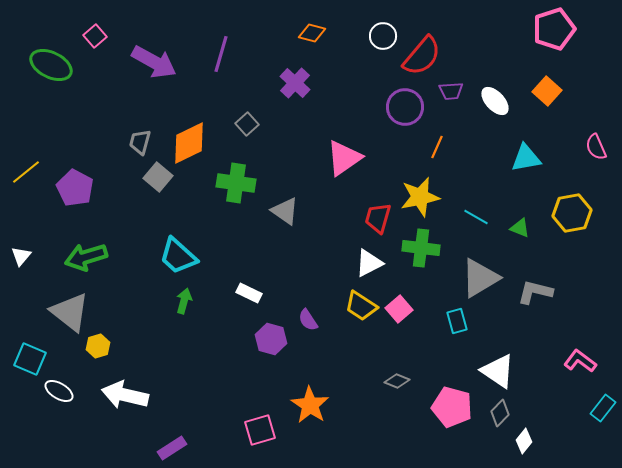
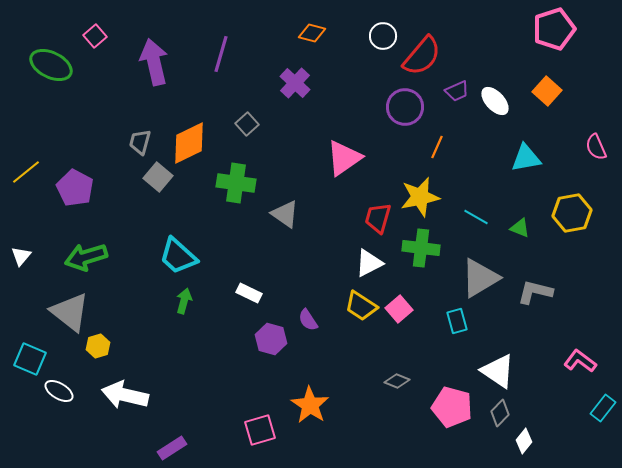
purple arrow at (154, 62): rotated 132 degrees counterclockwise
purple trapezoid at (451, 91): moved 6 px right; rotated 20 degrees counterclockwise
gray triangle at (285, 211): moved 3 px down
